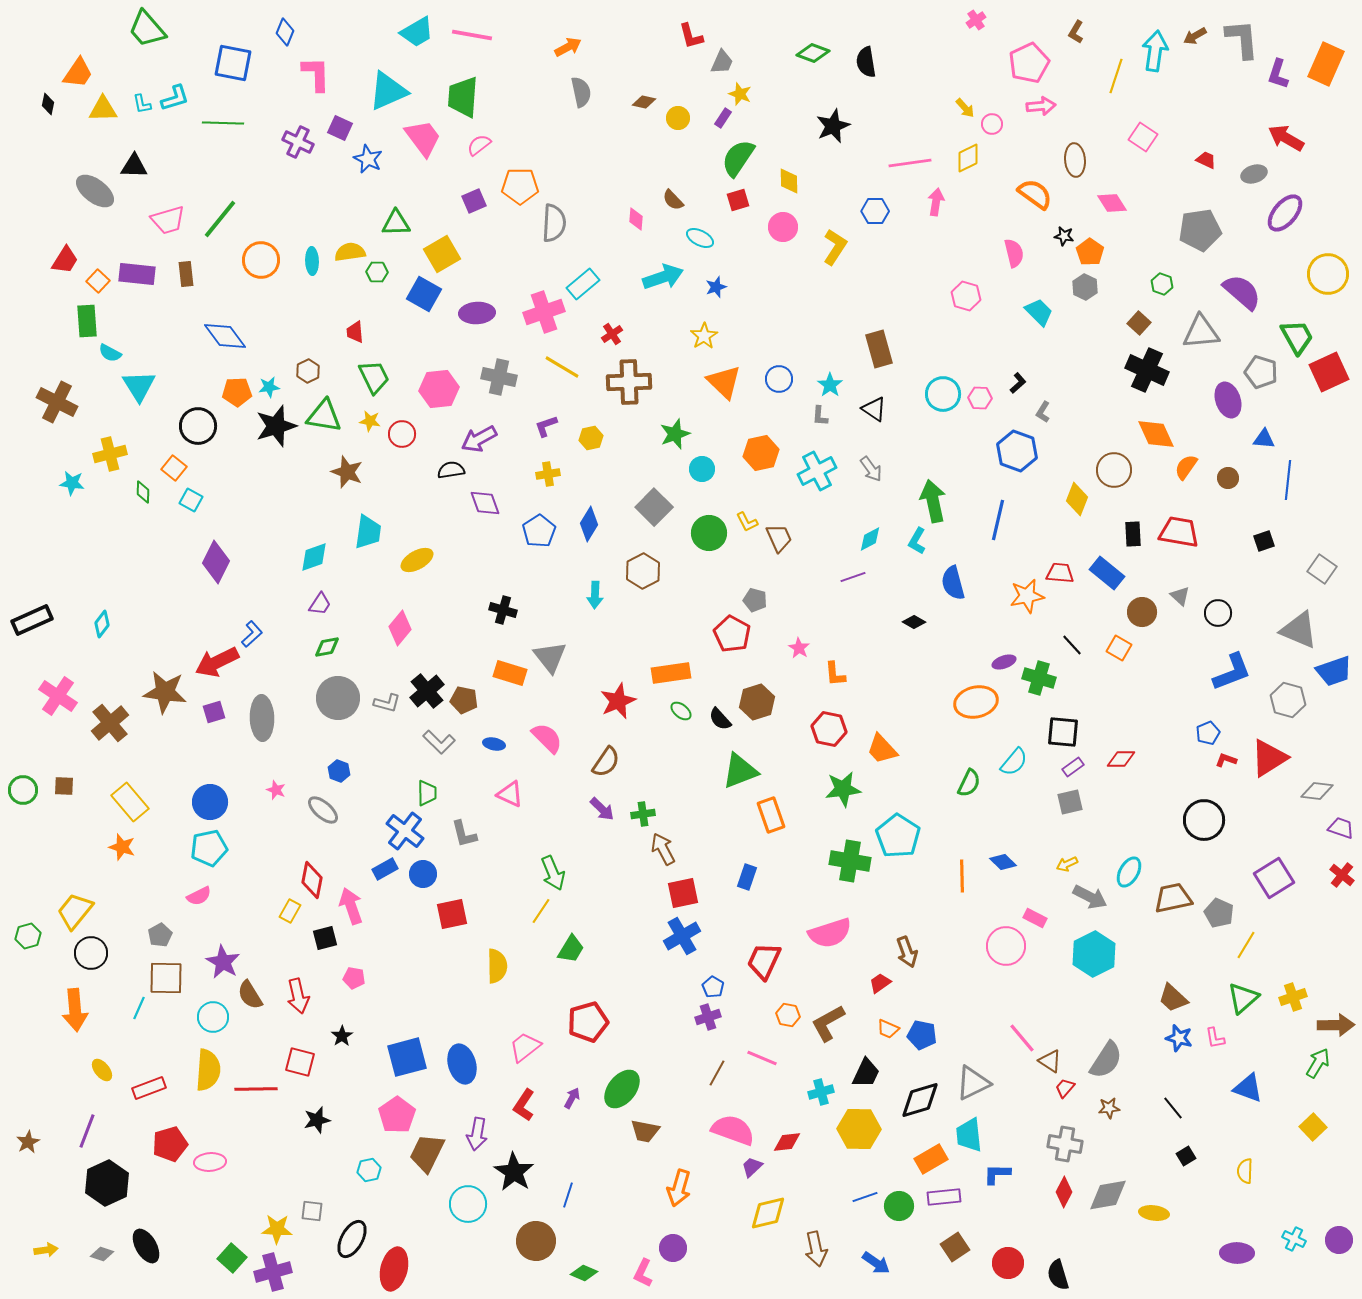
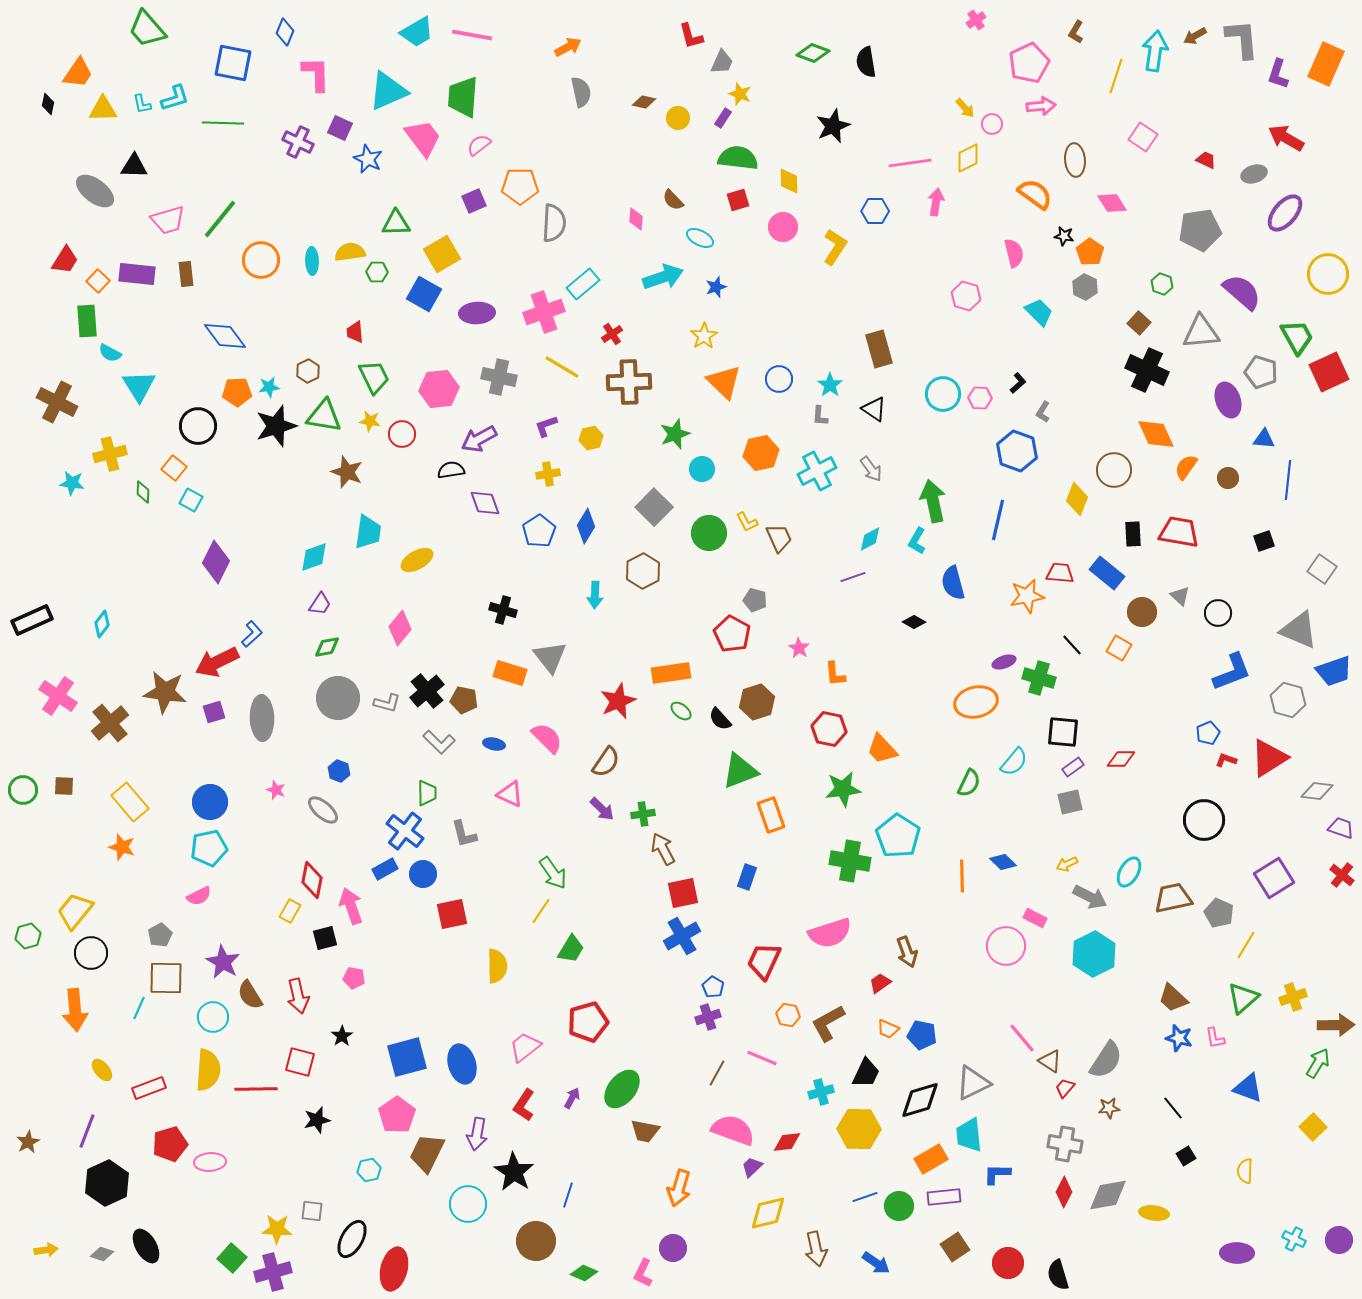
green semicircle at (738, 158): rotated 63 degrees clockwise
blue diamond at (589, 524): moved 3 px left, 2 px down
green arrow at (553, 873): rotated 12 degrees counterclockwise
